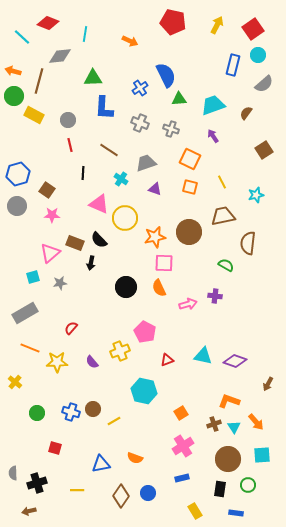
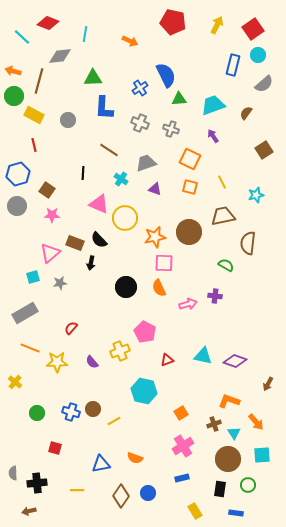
red line at (70, 145): moved 36 px left
cyan triangle at (234, 427): moved 6 px down
black cross at (37, 483): rotated 12 degrees clockwise
